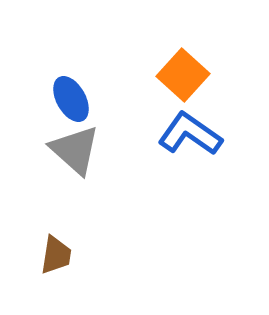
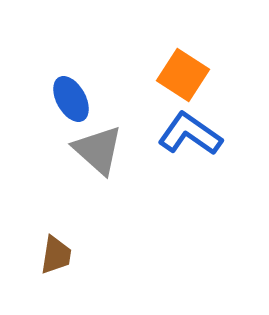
orange square: rotated 9 degrees counterclockwise
gray triangle: moved 23 px right
